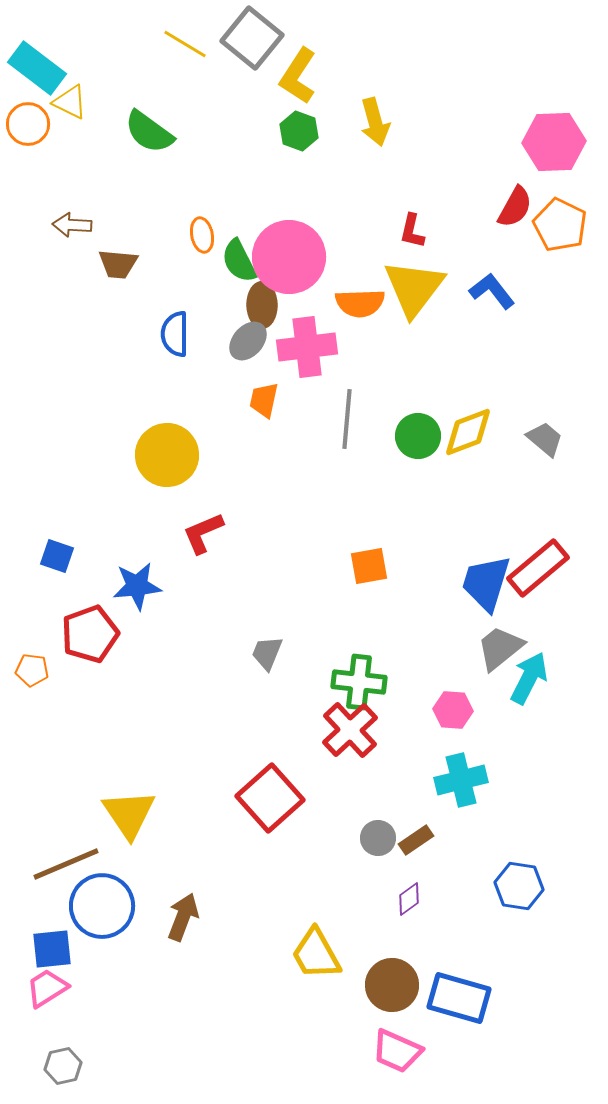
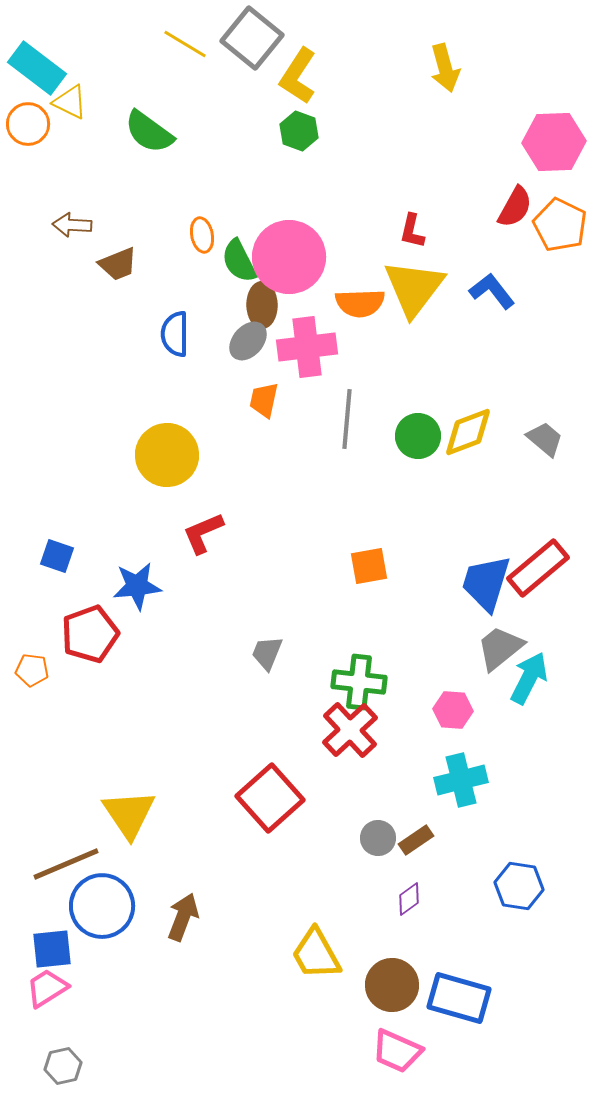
yellow arrow at (375, 122): moved 70 px right, 54 px up
brown trapezoid at (118, 264): rotated 27 degrees counterclockwise
